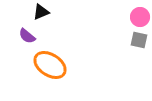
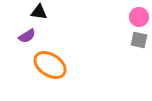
black triangle: moved 2 px left; rotated 30 degrees clockwise
pink circle: moved 1 px left
purple semicircle: rotated 72 degrees counterclockwise
